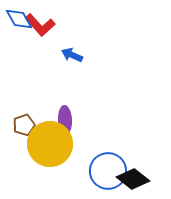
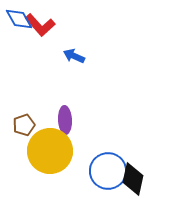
blue arrow: moved 2 px right, 1 px down
yellow circle: moved 7 px down
black diamond: rotated 64 degrees clockwise
